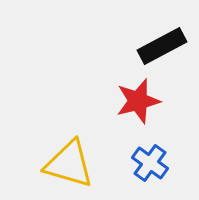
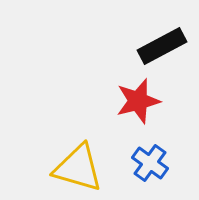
yellow triangle: moved 9 px right, 4 px down
